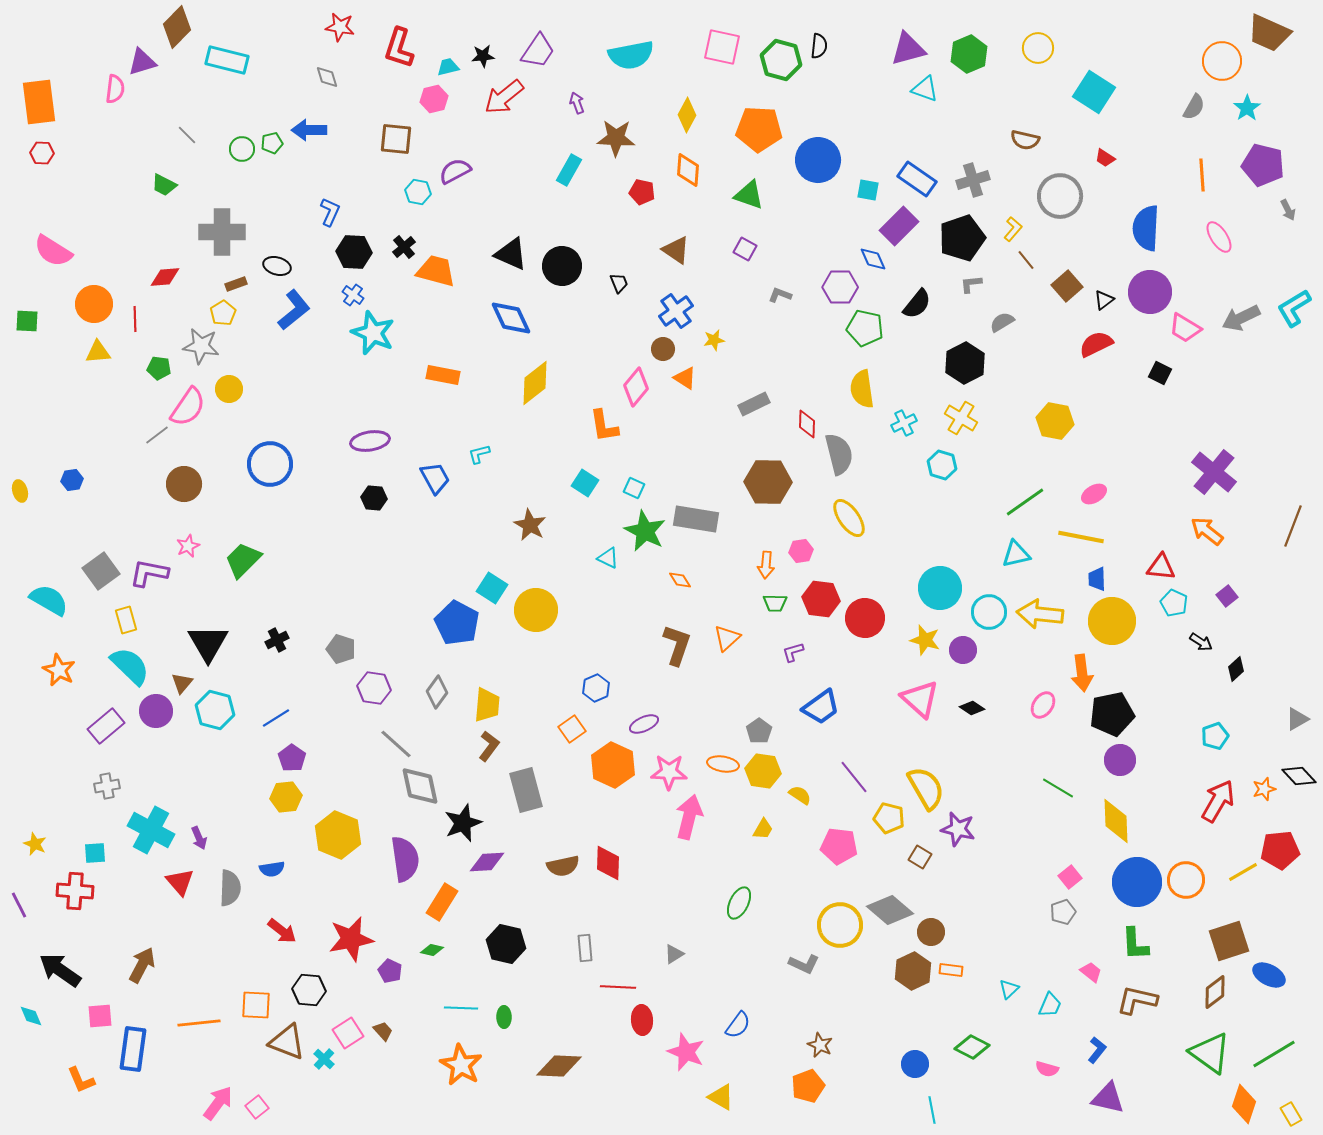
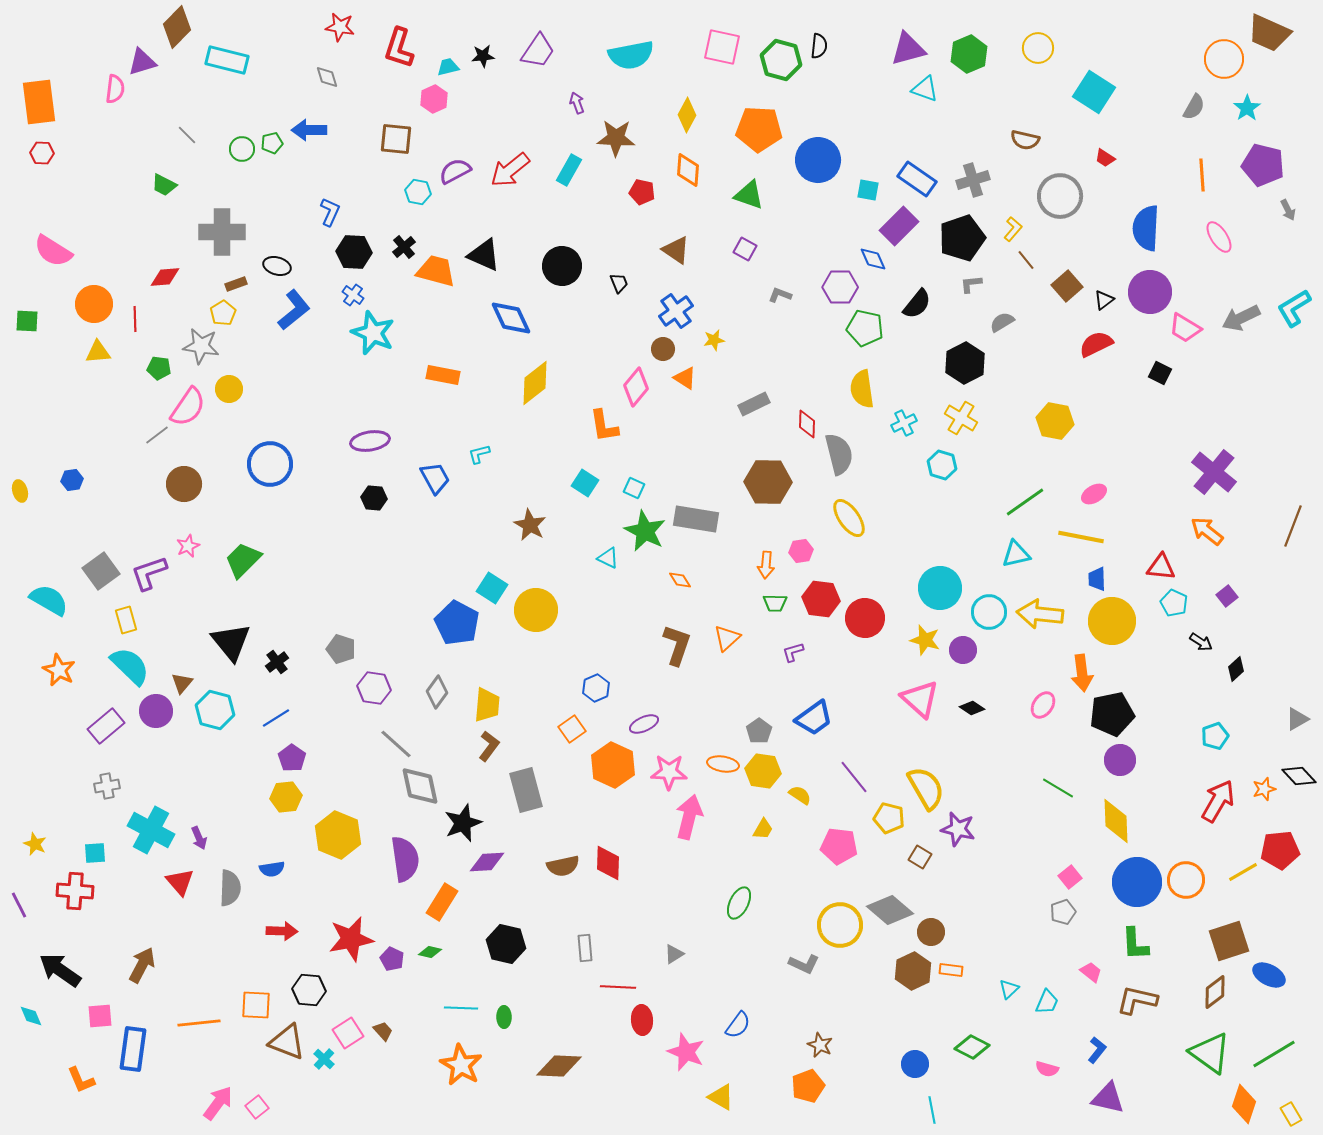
orange circle at (1222, 61): moved 2 px right, 2 px up
red arrow at (504, 97): moved 6 px right, 73 px down
pink hexagon at (434, 99): rotated 12 degrees counterclockwise
black triangle at (511, 254): moved 27 px left, 1 px down
purple L-shape at (149, 573): rotated 30 degrees counterclockwise
black cross at (277, 640): moved 22 px down; rotated 10 degrees counterclockwise
black triangle at (208, 643): moved 23 px right, 1 px up; rotated 9 degrees counterclockwise
blue trapezoid at (821, 707): moved 7 px left, 11 px down
red arrow at (282, 931): rotated 36 degrees counterclockwise
green diamond at (432, 950): moved 2 px left, 2 px down
purple pentagon at (390, 971): moved 2 px right, 12 px up
cyan trapezoid at (1050, 1005): moved 3 px left, 3 px up
